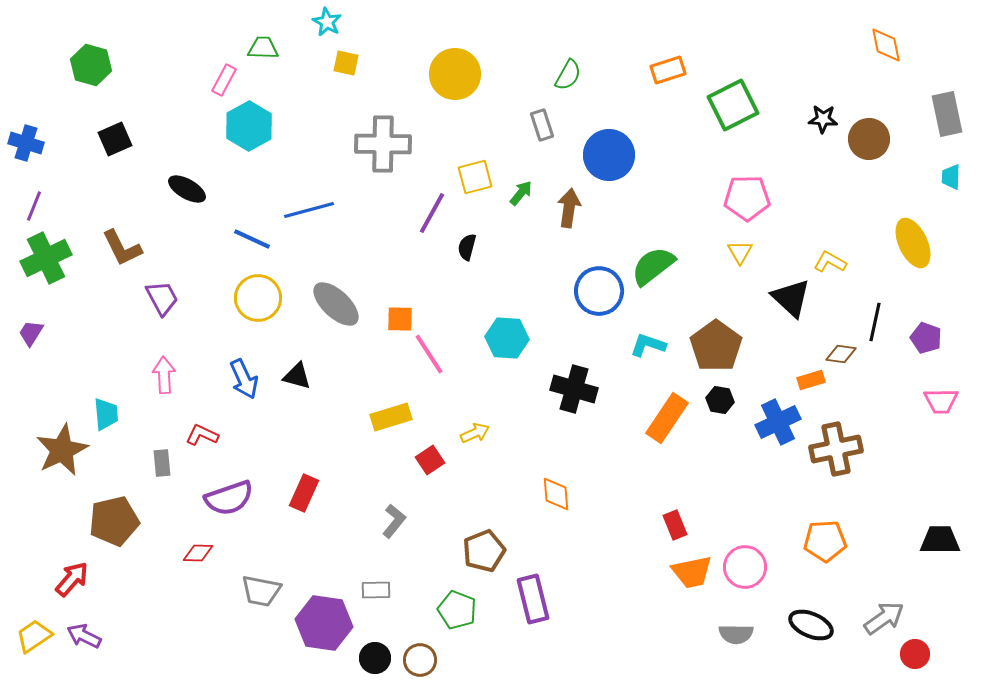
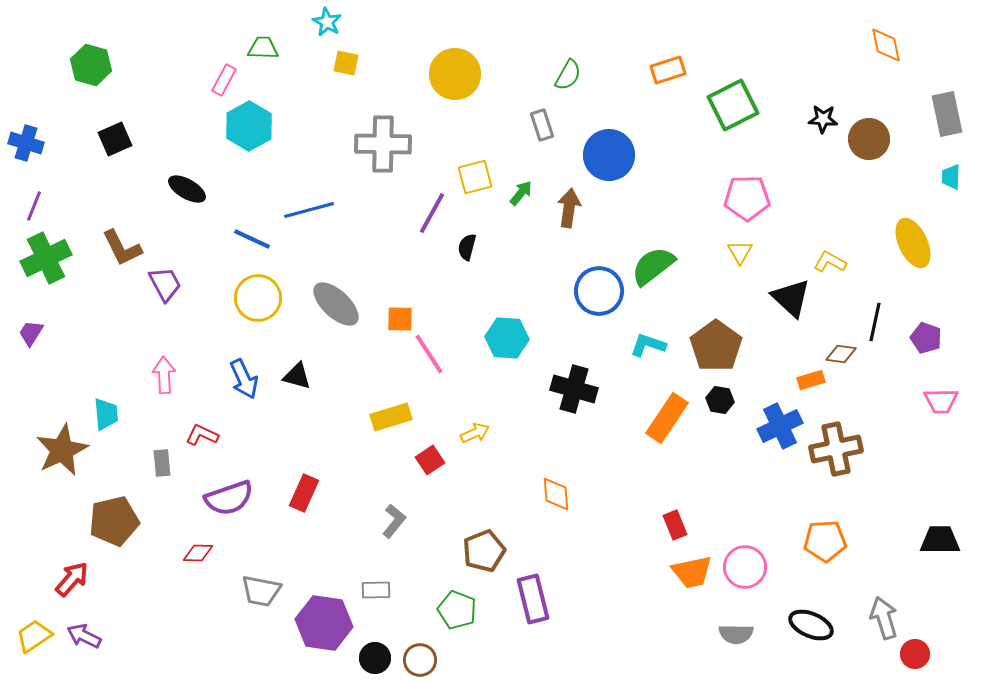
purple trapezoid at (162, 298): moved 3 px right, 14 px up
blue cross at (778, 422): moved 2 px right, 4 px down
gray arrow at (884, 618): rotated 72 degrees counterclockwise
